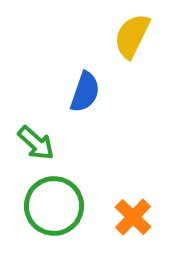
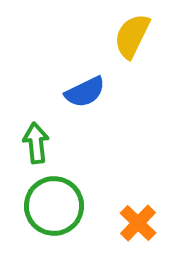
blue semicircle: rotated 45 degrees clockwise
green arrow: rotated 138 degrees counterclockwise
orange cross: moved 5 px right, 6 px down
